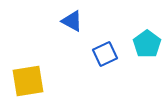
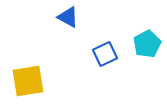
blue triangle: moved 4 px left, 4 px up
cyan pentagon: rotated 8 degrees clockwise
